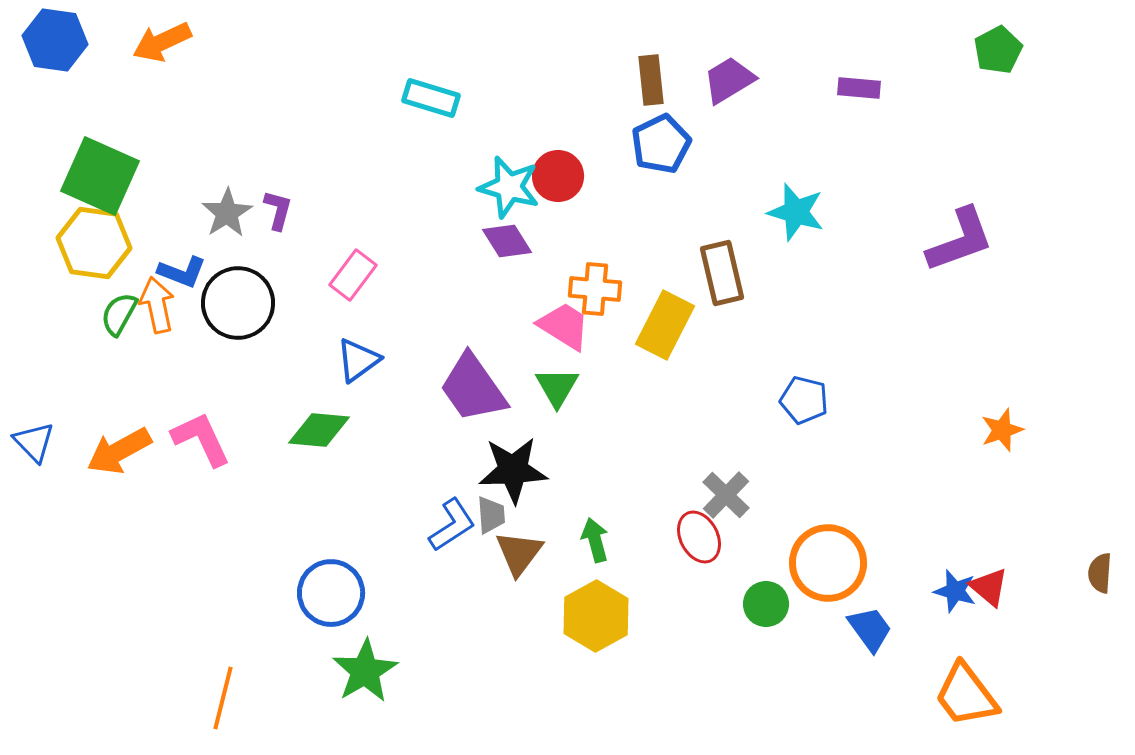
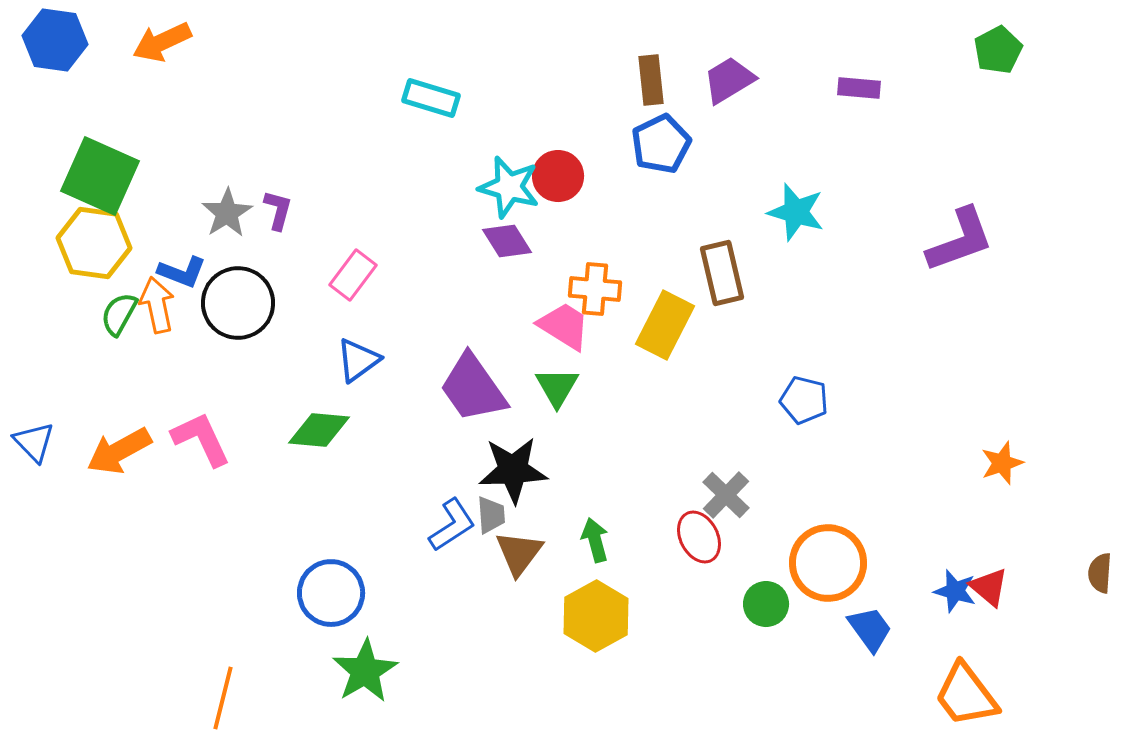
orange star at (1002, 430): moved 33 px down
